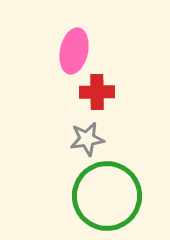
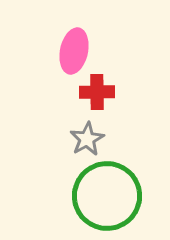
gray star: rotated 20 degrees counterclockwise
